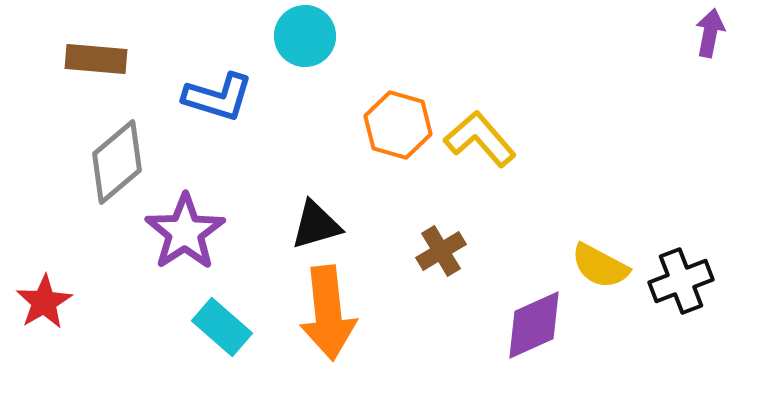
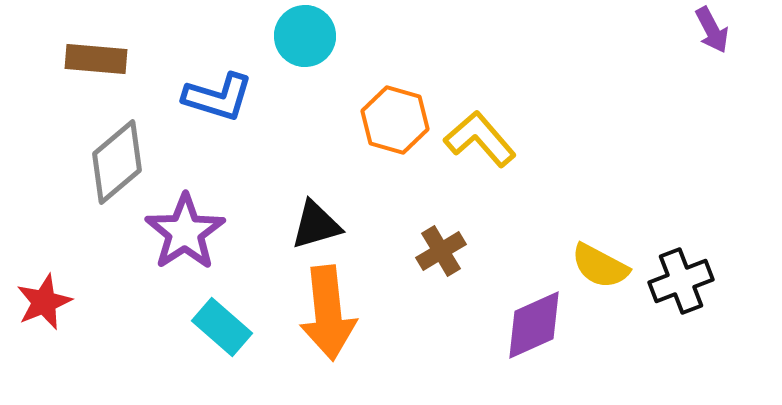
purple arrow: moved 2 px right, 3 px up; rotated 141 degrees clockwise
orange hexagon: moved 3 px left, 5 px up
red star: rotated 8 degrees clockwise
